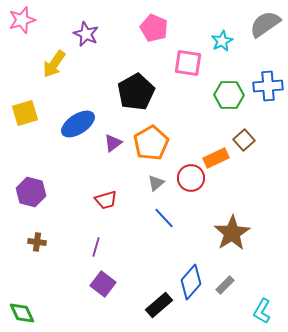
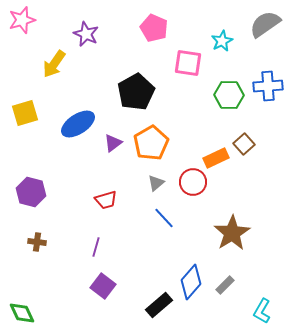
brown square: moved 4 px down
red circle: moved 2 px right, 4 px down
purple square: moved 2 px down
